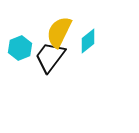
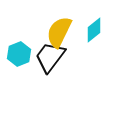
cyan diamond: moved 6 px right, 11 px up
cyan hexagon: moved 1 px left, 6 px down
